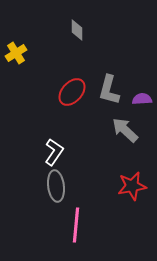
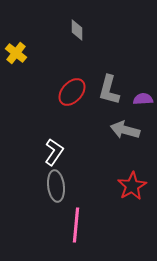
yellow cross: rotated 20 degrees counterclockwise
purple semicircle: moved 1 px right
gray arrow: rotated 28 degrees counterclockwise
red star: rotated 20 degrees counterclockwise
